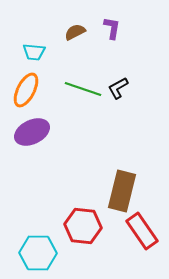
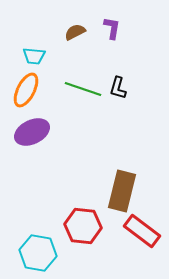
cyan trapezoid: moved 4 px down
black L-shape: rotated 45 degrees counterclockwise
red rectangle: rotated 18 degrees counterclockwise
cyan hexagon: rotated 9 degrees clockwise
